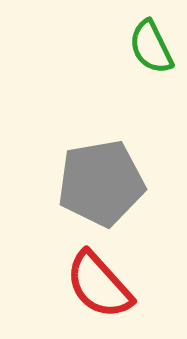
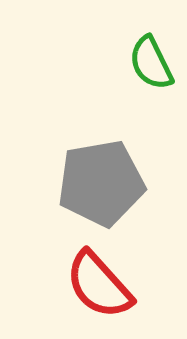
green semicircle: moved 16 px down
